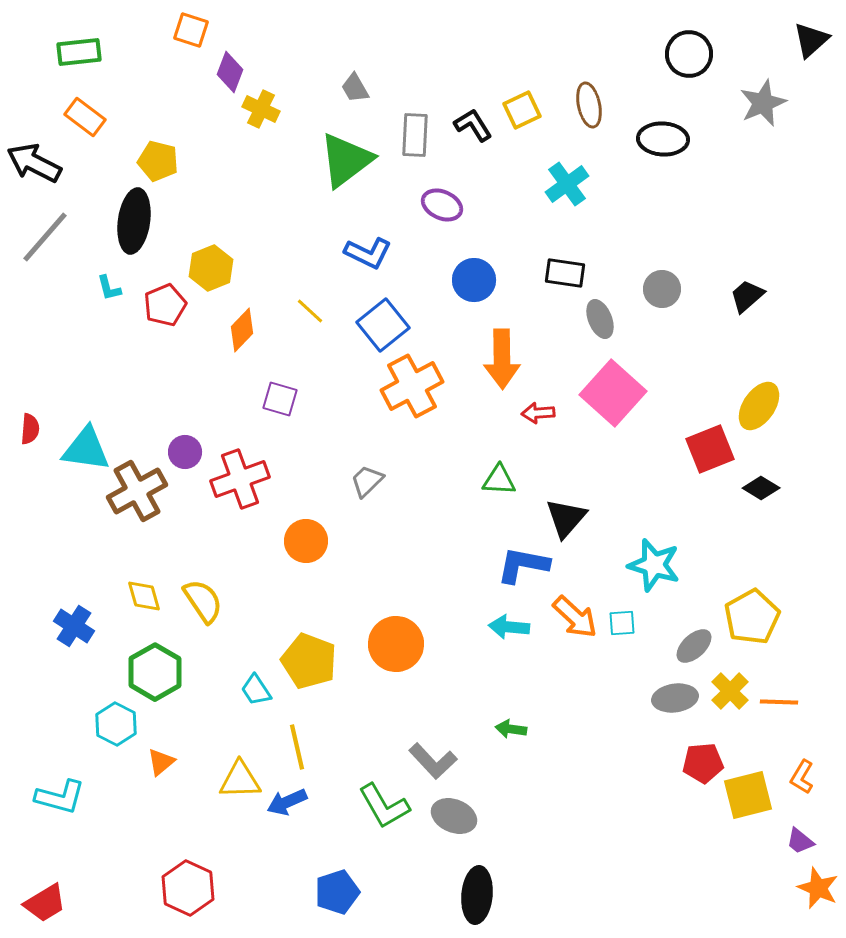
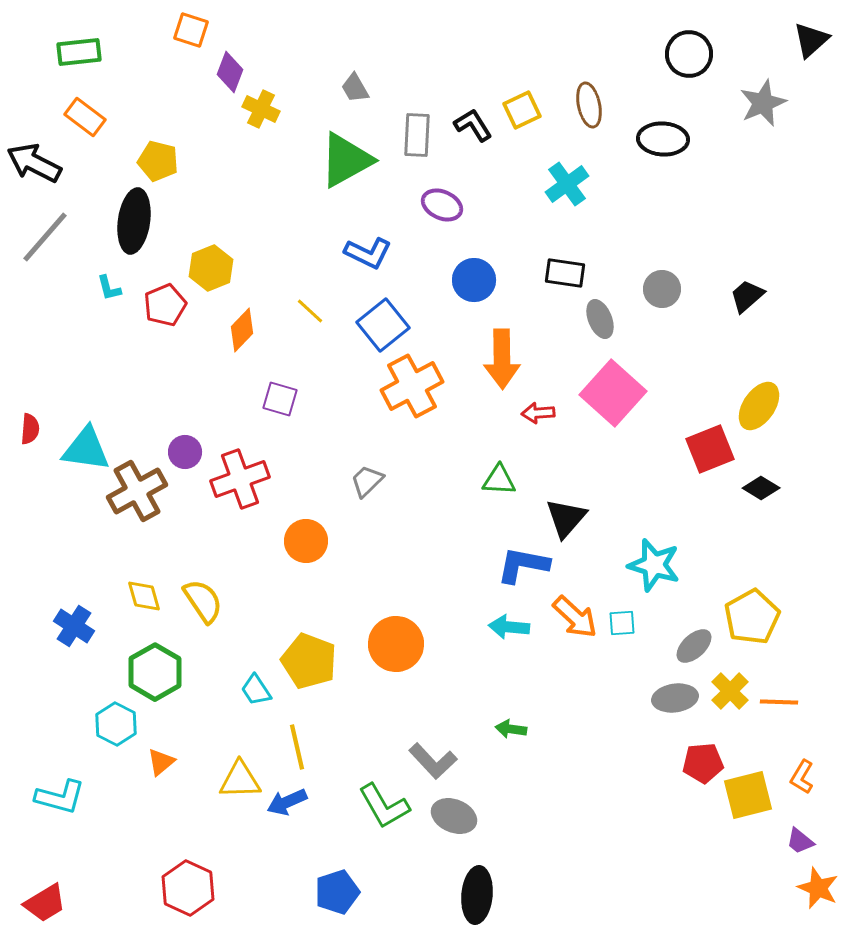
gray rectangle at (415, 135): moved 2 px right
green triangle at (346, 160): rotated 8 degrees clockwise
